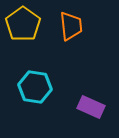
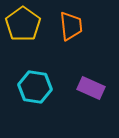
purple rectangle: moved 19 px up
